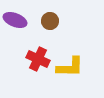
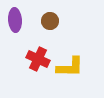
purple ellipse: rotated 65 degrees clockwise
